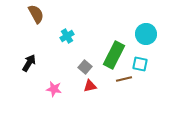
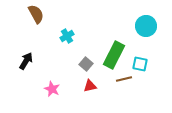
cyan circle: moved 8 px up
black arrow: moved 3 px left, 2 px up
gray square: moved 1 px right, 3 px up
pink star: moved 2 px left; rotated 14 degrees clockwise
